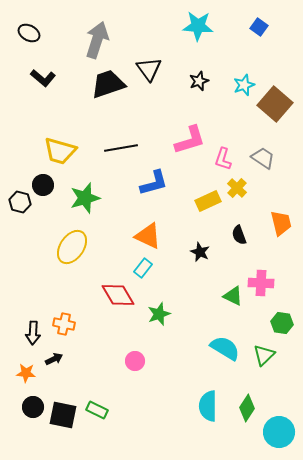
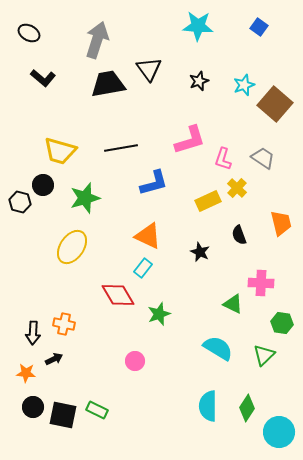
black trapezoid at (108, 84): rotated 9 degrees clockwise
green triangle at (233, 296): moved 8 px down
cyan semicircle at (225, 348): moved 7 px left
